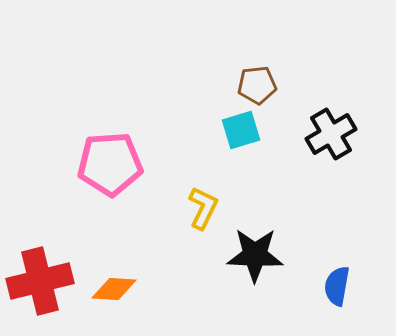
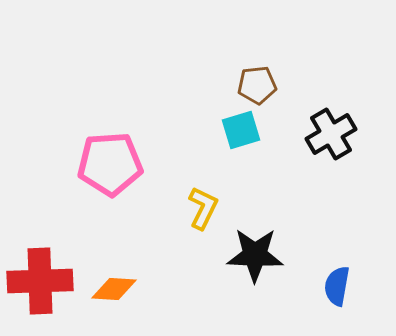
red cross: rotated 12 degrees clockwise
